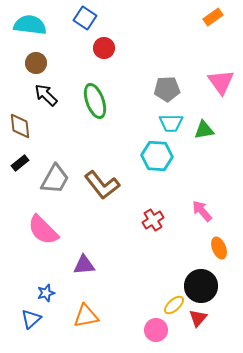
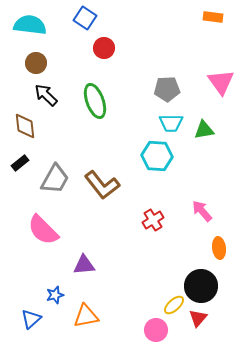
orange rectangle: rotated 42 degrees clockwise
brown diamond: moved 5 px right
orange ellipse: rotated 15 degrees clockwise
blue star: moved 9 px right, 2 px down
